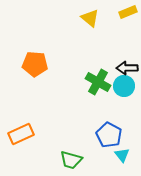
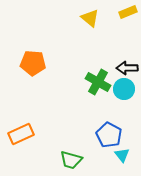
orange pentagon: moved 2 px left, 1 px up
cyan circle: moved 3 px down
